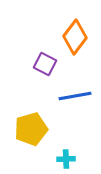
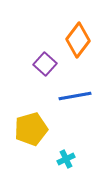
orange diamond: moved 3 px right, 3 px down
purple square: rotated 15 degrees clockwise
cyan cross: rotated 24 degrees counterclockwise
